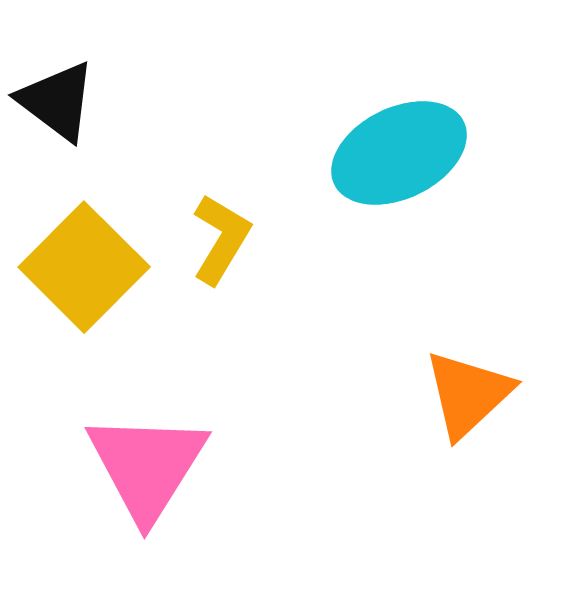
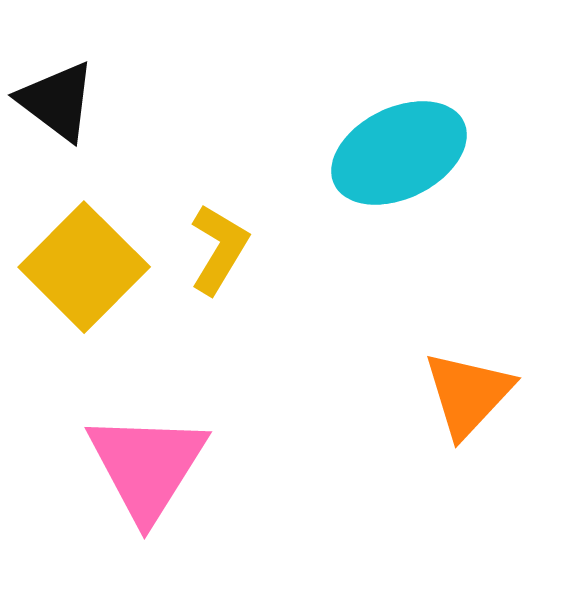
yellow L-shape: moved 2 px left, 10 px down
orange triangle: rotated 4 degrees counterclockwise
